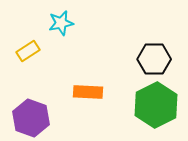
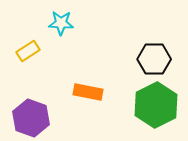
cyan star: rotated 15 degrees clockwise
orange rectangle: rotated 8 degrees clockwise
